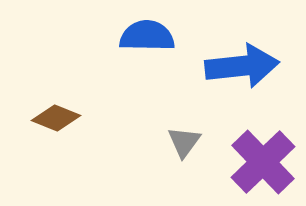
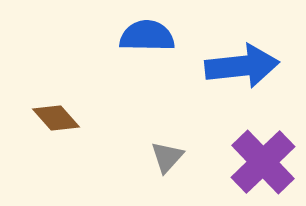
brown diamond: rotated 27 degrees clockwise
gray triangle: moved 17 px left, 15 px down; rotated 6 degrees clockwise
